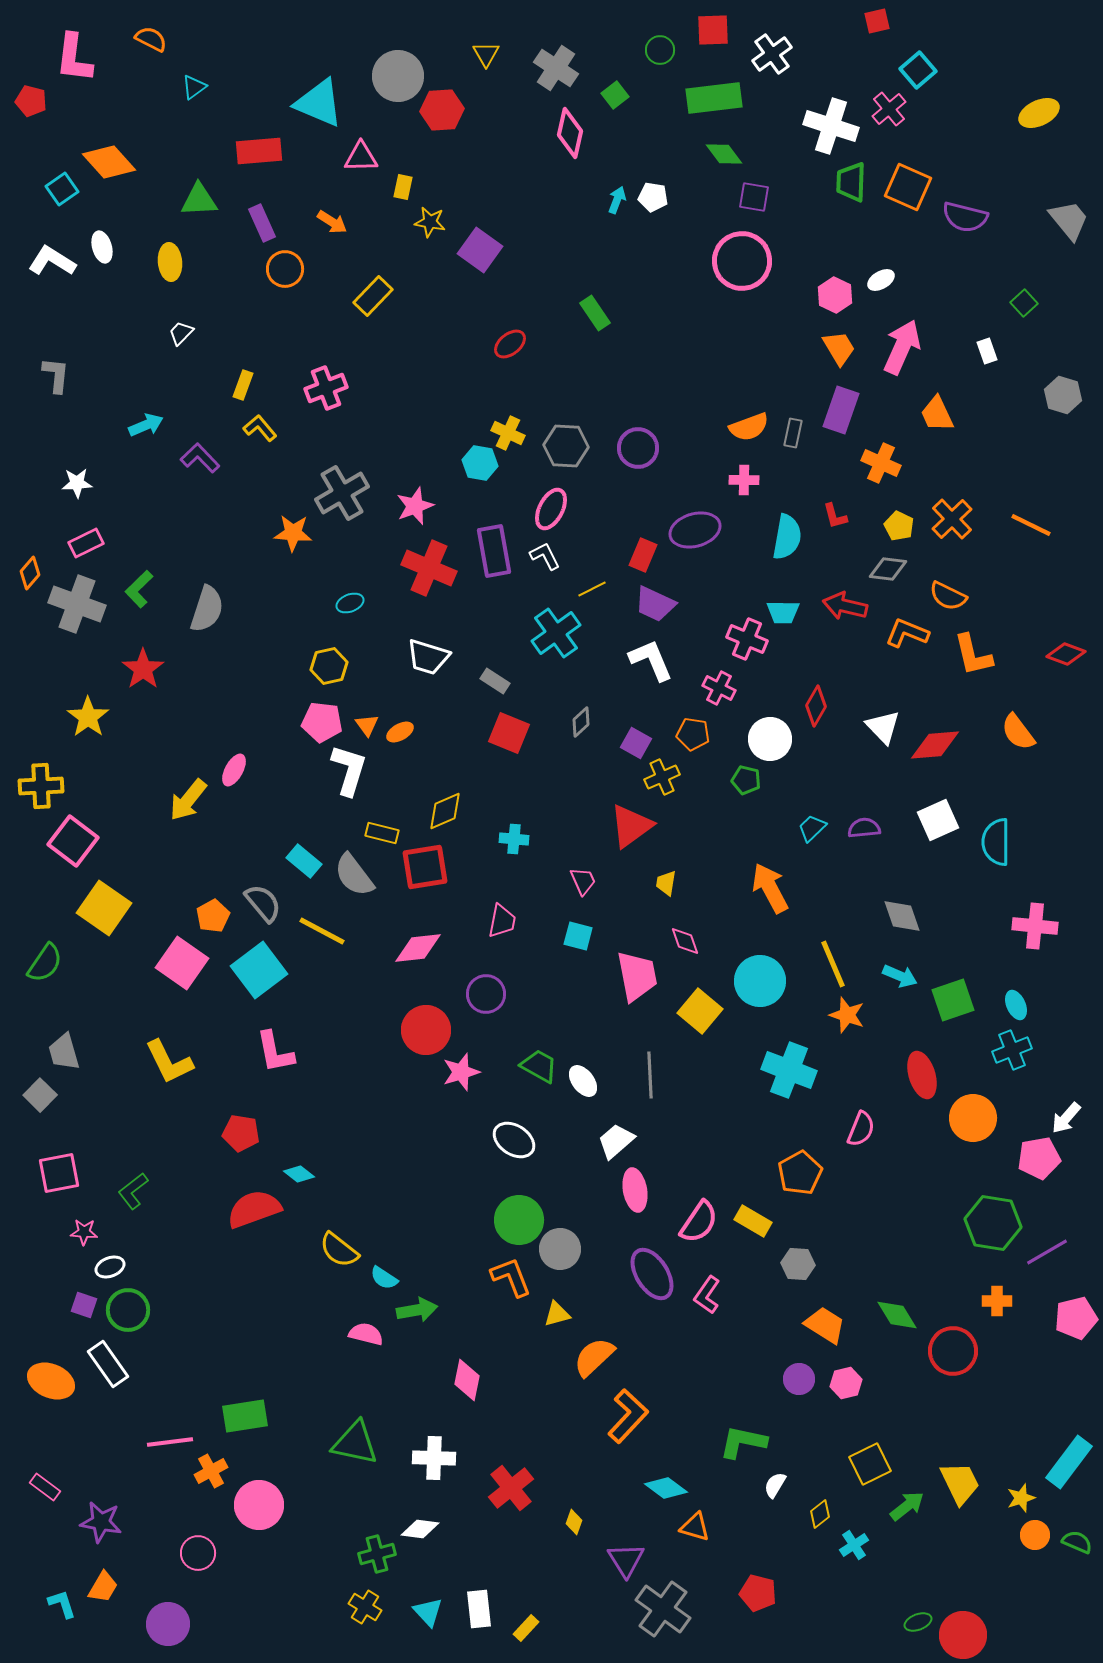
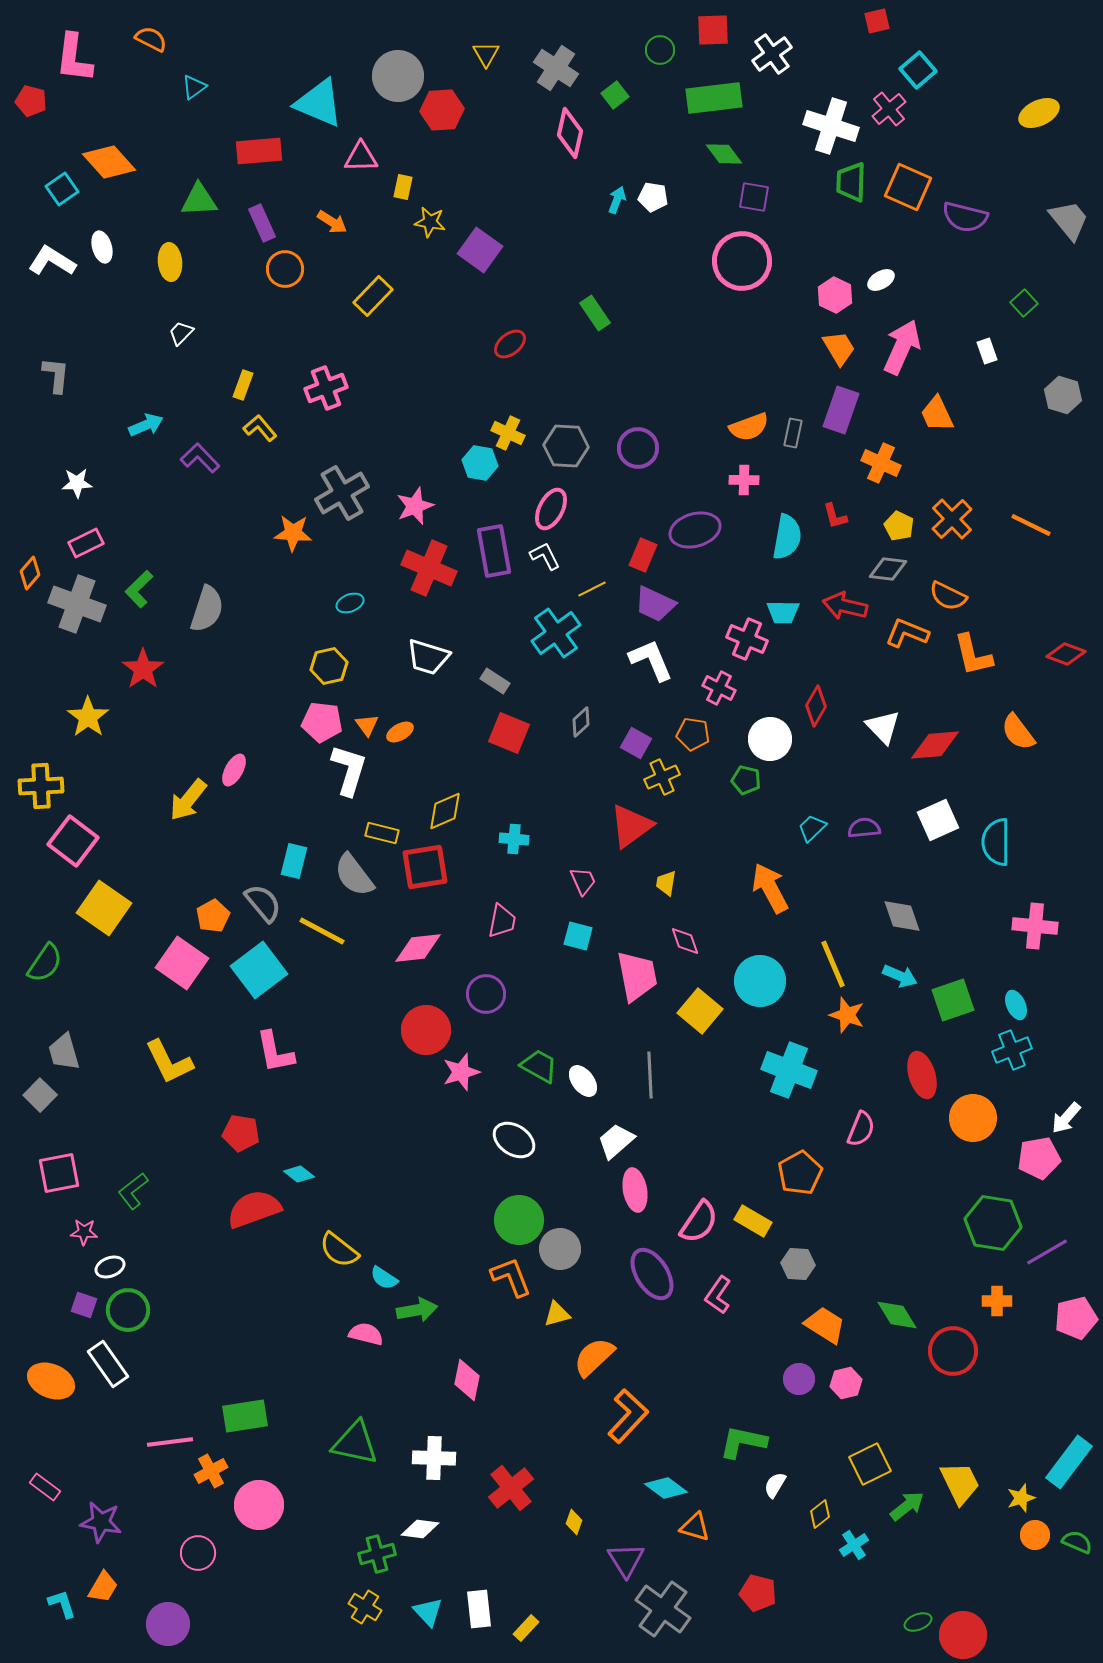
cyan rectangle at (304, 861): moved 10 px left; rotated 64 degrees clockwise
pink L-shape at (707, 1295): moved 11 px right
